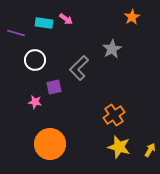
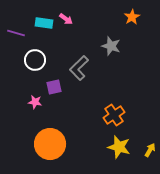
gray star: moved 1 px left, 3 px up; rotated 24 degrees counterclockwise
